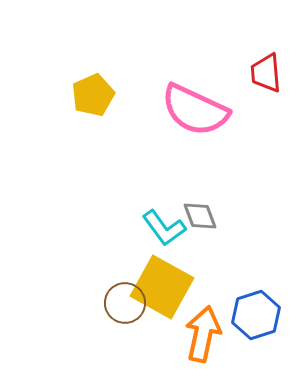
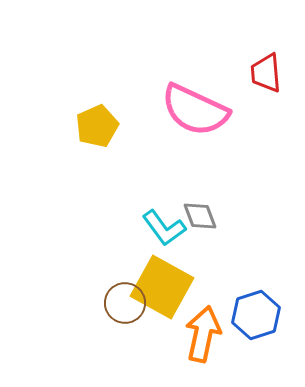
yellow pentagon: moved 4 px right, 31 px down
